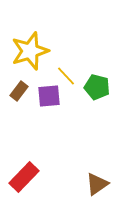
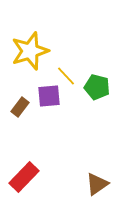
brown rectangle: moved 1 px right, 16 px down
